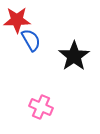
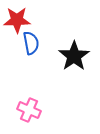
blue semicircle: moved 3 px down; rotated 20 degrees clockwise
pink cross: moved 12 px left, 3 px down
